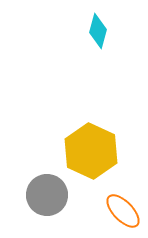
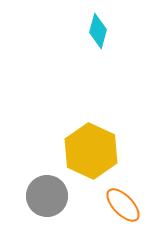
gray circle: moved 1 px down
orange ellipse: moved 6 px up
